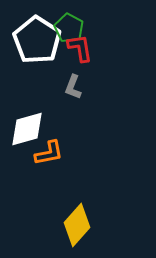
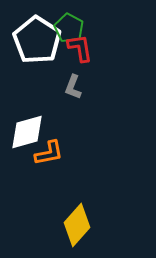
white diamond: moved 3 px down
